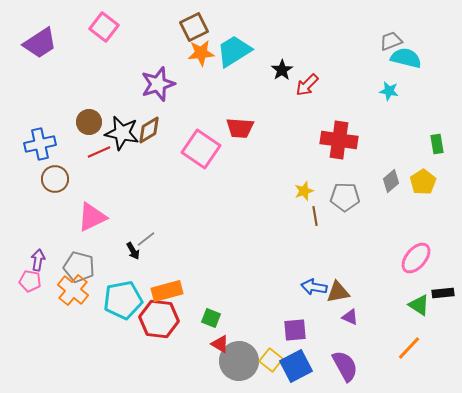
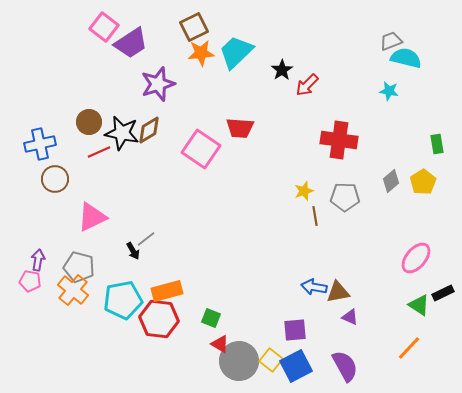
purple trapezoid at (40, 43): moved 91 px right
cyan trapezoid at (234, 51): moved 2 px right, 1 px down; rotated 12 degrees counterclockwise
black rectangle at (443, 293): rotated 20 degrees counterclockwise
